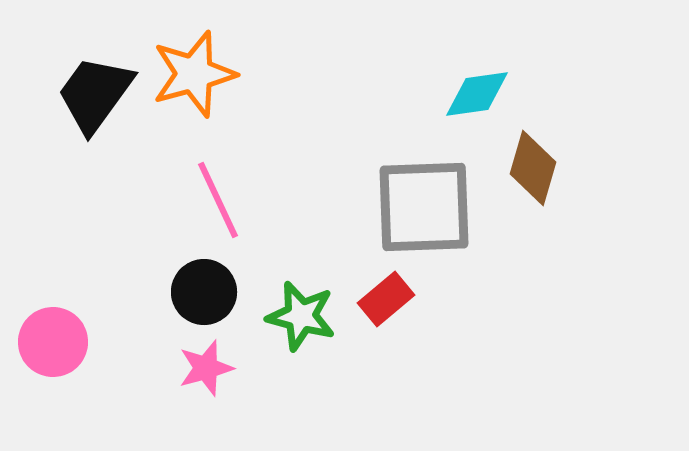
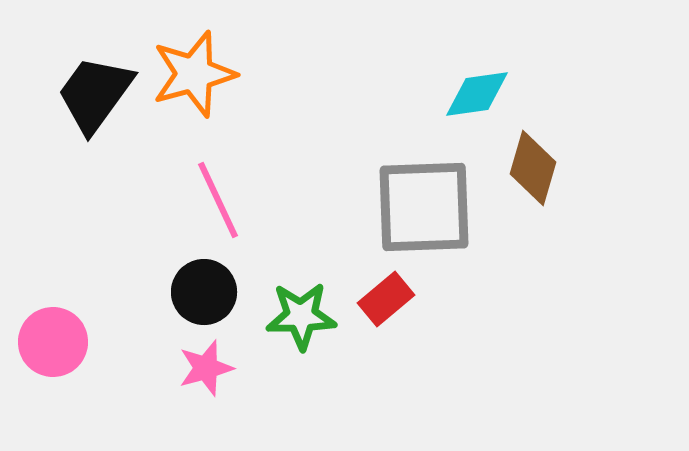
green star: rotated 16 degrees counterclockwise
